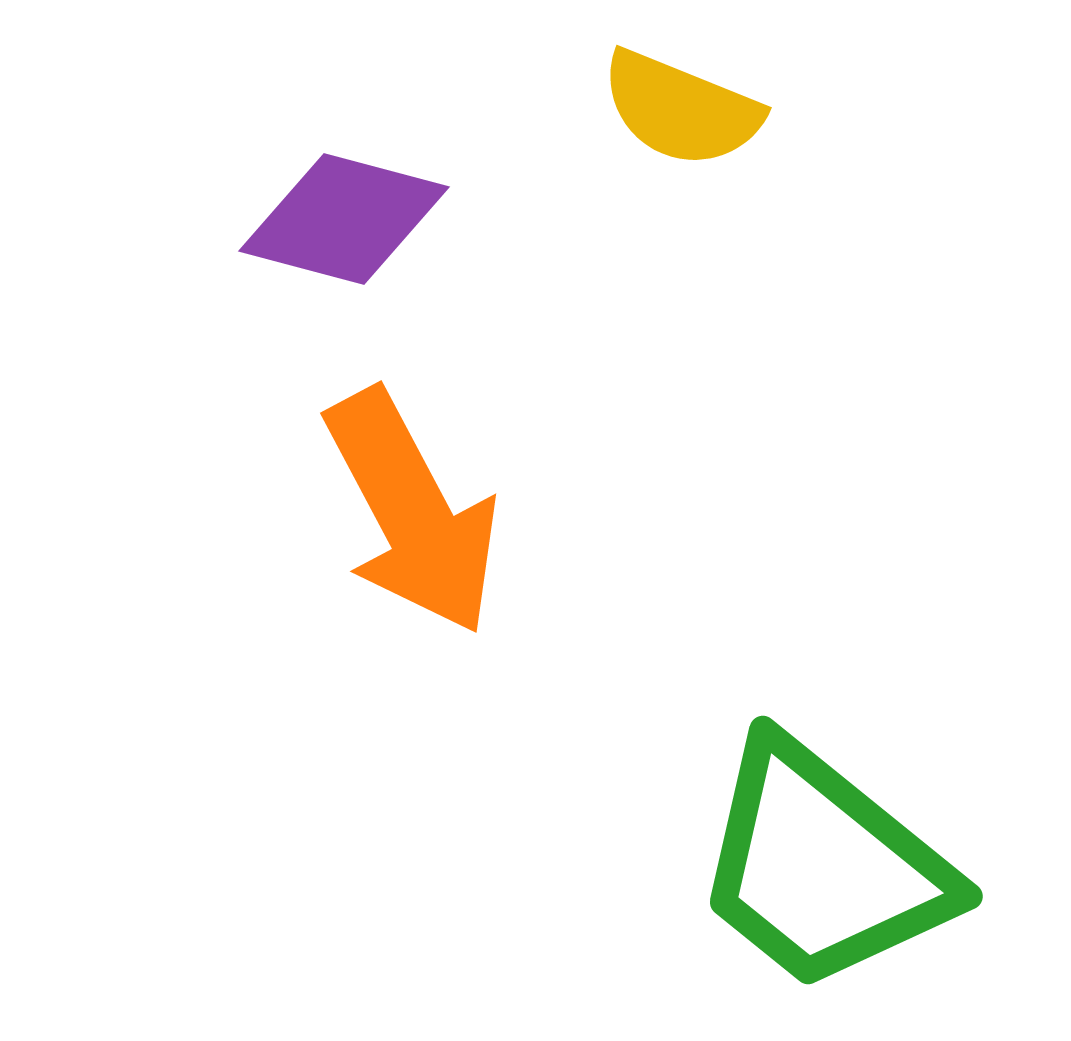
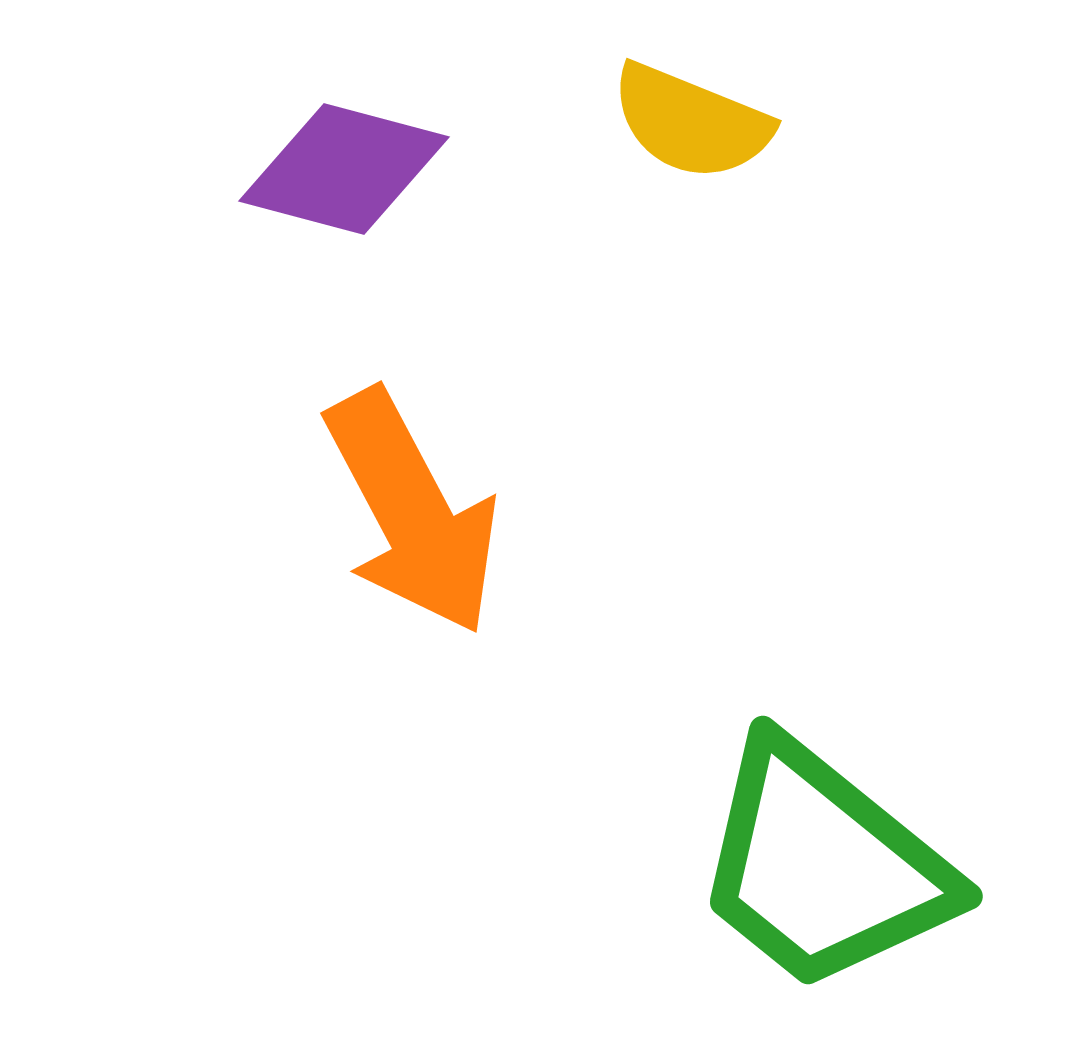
yellow semicircle: moved 10 px right, 13 px down
purple diamond: moved 50 px up
